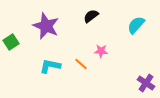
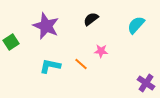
black semicircle: moved 3 px down
